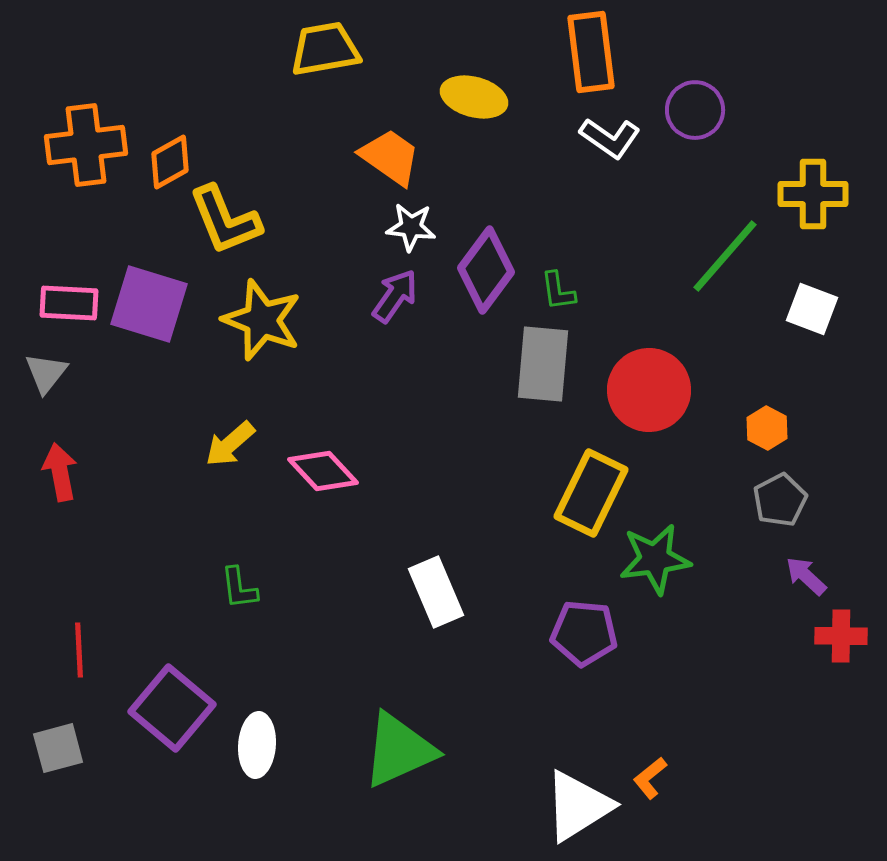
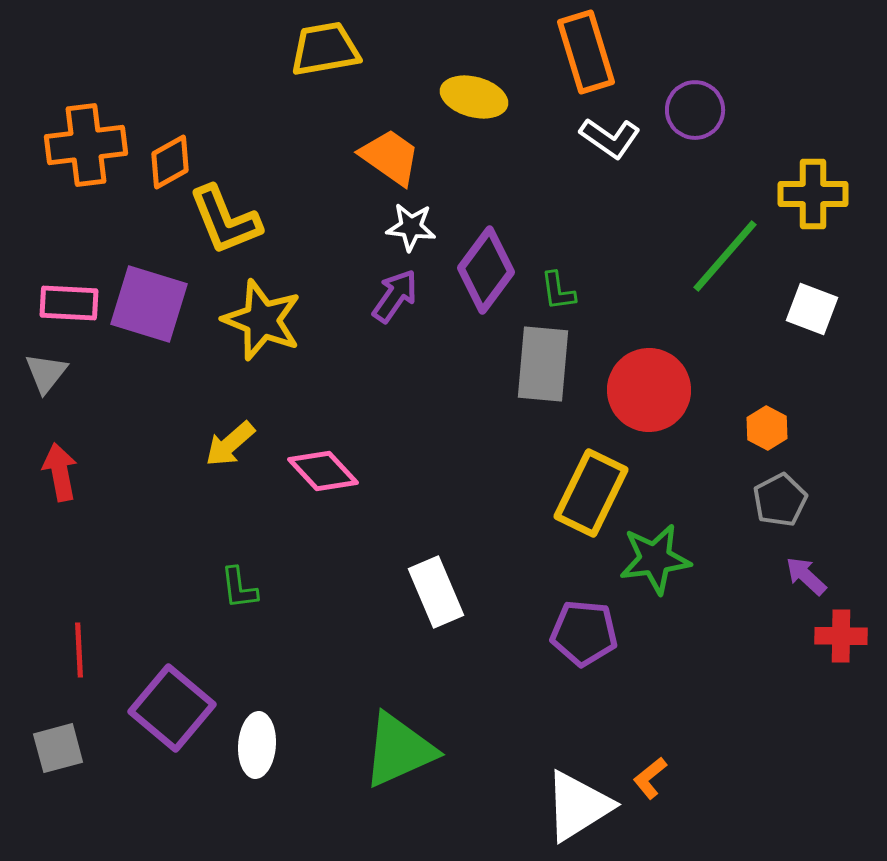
orange rectangle at (591, 52): moved 5 px left; rotated 10 degrees counterclockwise
